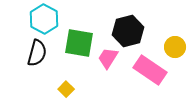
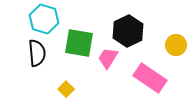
cyan hexagon: rotated 12 degrees counterclockwise
black hexagon: rotated 12 degrees counterclockwise
yellow circle: moved 1 px right, 2 px up
black semicircle: rotated 20 degrees counterclockwise
pink rectangle: moved 8 px down
